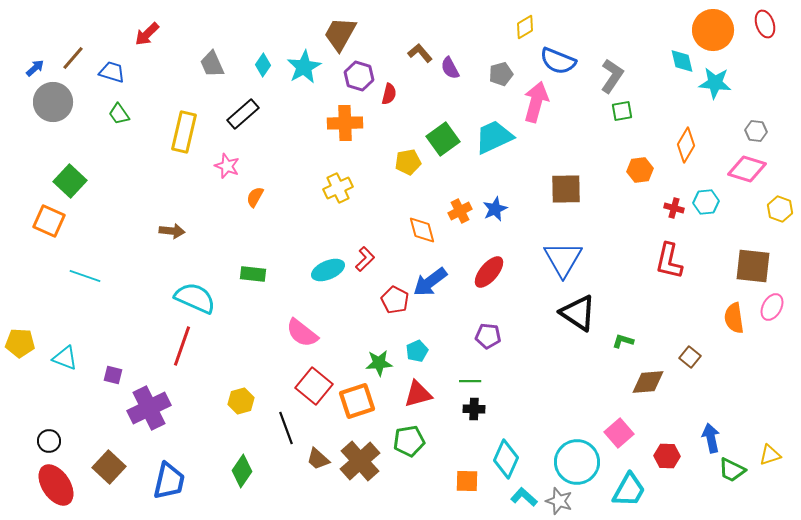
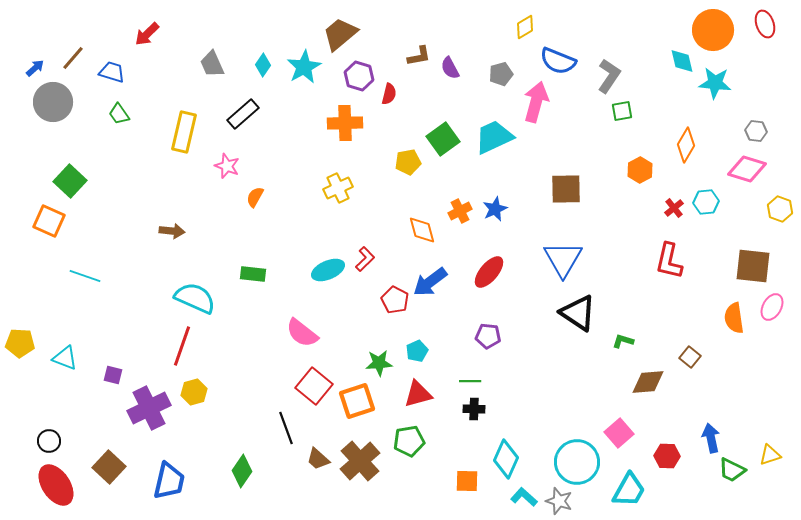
brown trapezoid at (340, 34): rotated 21 degrees clockwise
brown L-shape at (420, 53): moved 1 px left, 3 px down; rotated 120 degrees clockwise
gray L-shape at (612, 76): moved 3 px left
orange hexagon at (640, 170): rotated 20 degrees counterclockwise
red cross at (674, 208): rotated 36 degrees clockwise
yellow hexagon at (241, 401): moved 47 px left, 9 px up
